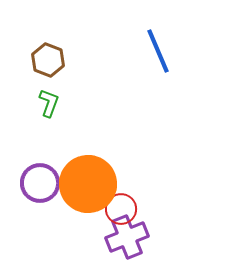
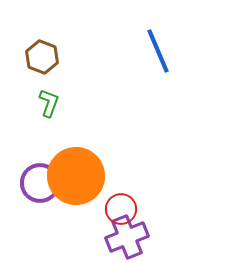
brown hexagon: moved 6 px left, 3 px up
orange circle: moved 12 px left, 8 px up
